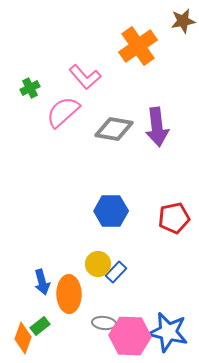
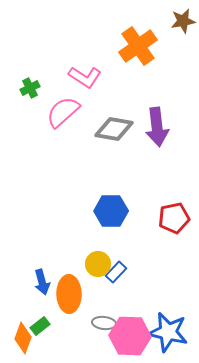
pink L-shape: rotated 16 degrees counterclockwise
